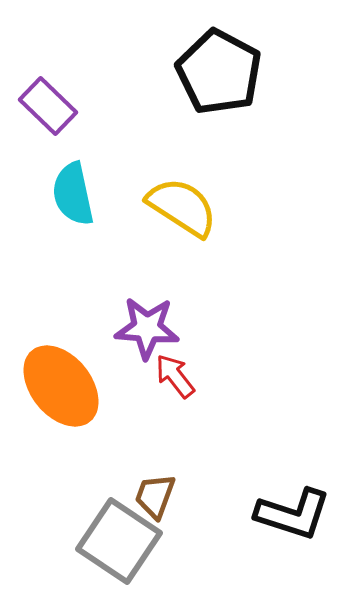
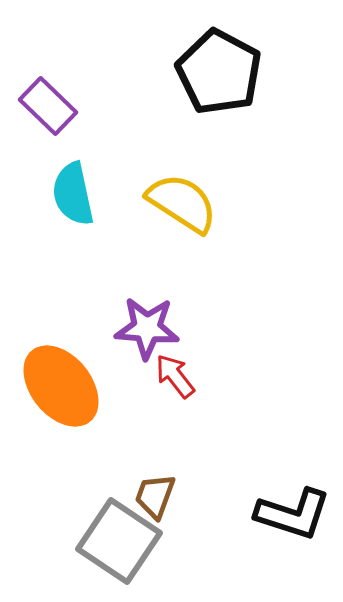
yellow semicircle: moved 4 px up
